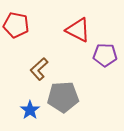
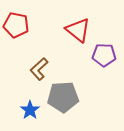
red triangle: rotated 12 degrees clockwise
purple pentagon: moved 1 px left
